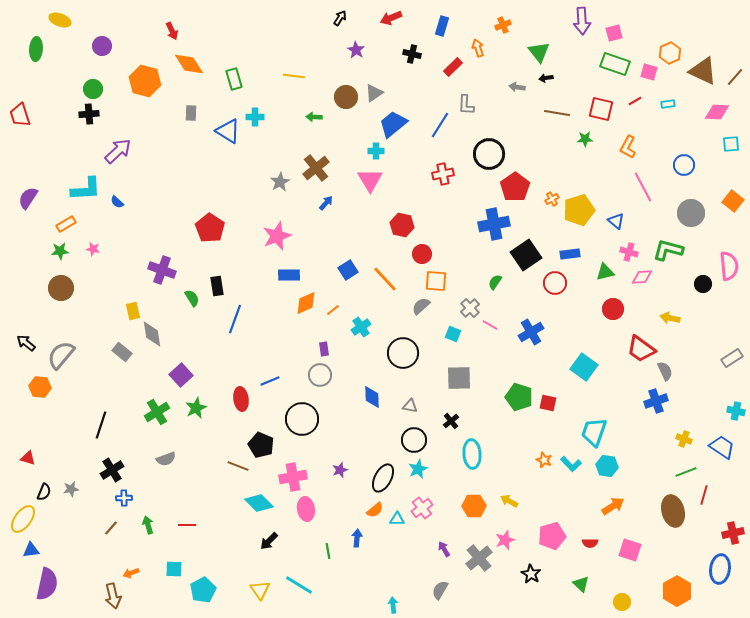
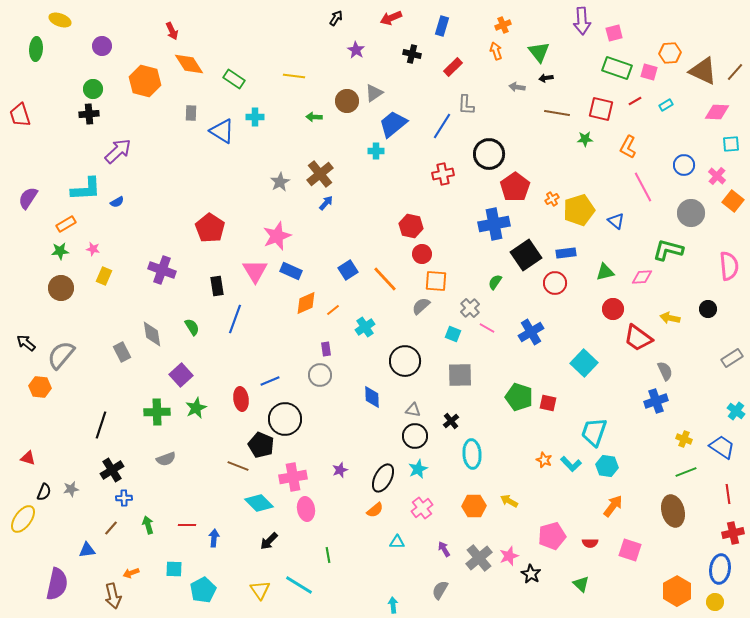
black arrow at (340, 18): moved 4 px left
orange arrow at (478, 48): moved 18 px right, 3 px down
orange hexagon at (670, 53): rotated 20 degrees clockwise
green rectangle at (615, 64): moved 2 px right, 4 px down
brown line at (735, 77): moved 5 px up
green rectangle at (234, 79): rotated 40 degrees counterclockwise
brown circle at (346, 97): moved 1 px right, 4 px down
cyan rectangle at (668, 104): moved 2 px left, 1 px down; rotated 24 degrees counterclockwise
blue line at (440, 125): moved 2 px right, 1 px down
blue triangle at (228, 131): moved 6 px left
brown cross at (316, 168): moved 4 px right, 6 px down
pink triangle at (370, 180): moved 115 px left, 91 px down
blue semicircle at (117, 202): rotated 72 degrees counterclockwise
red hexagon at (402, 225): moved 9 px right, 1 px down
pink cross at (629, 252): moved 88 px right, 76 px up; rotated 24 degrees clockwise
blue rectangle at (570, 254): moved 4 px left, 1 px up
blue rectangle at (289, 275): moved 2 px right, 4 px up; rotated 25 degrees clockwise
black circle at (703, 284): moved 5 px right, 25 px down
green semicircle at (192, 298): moved 29 px down
yellow rectangle at (133, 311): moved 29 px left, 35 px up; rotated 36 degrees clockwise
pink line at (490, 325): moved 3 px left, 3 px down
cyan cross at (361, 327): moved 4 px right
purple rectangle at (324, 349): moved 2 px right
red trapezoid at (641, 349): moved 3 px left, 11 px up
gray rectangle at (122, 352): rotated 24 degrees clockwise
black circle at (403, 353): moved 2 px right, 8 px down
cyan square at (584, 367): moved 4 px up; rotated 8 degrees clockwise
gray square at (459, 378): moved 1 px right, 3 px up
gray triangle at (410, 406): moved 3 px right, 4 px down
cyan cross at (736, 411): rotated 24 degrees clockwise
green cross at (157, 412): rotated 30 degrees clockwise
black circle at (302, 419): moved 17 px left
black circle at (414, 440): moved 1 px right, 4 px up
red line at (704, 495): moved 24 px right, 1 px up; rotated 24 degrees counterclockwise
orange arrow at (613, 506): rotated 20 degrees counterclockwise
cyan triangle at (397, 519): moved 23 px down
blue arrow at (357, 538): moved 143 px left
pink star at (505, 540): moved 4 px right, 16 px down
blue triangle at (31, 550): moved 56 px right
green line at (328, 551): moved 4 px down
purple semicircle at (47, 584): moved 10 px right
yellow circle at (622, 602): moved 93 px right
